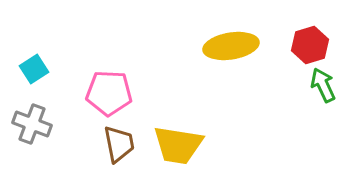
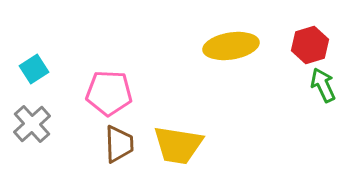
gray cross: rotated 27 degrees clockwise
brown trapezoid: rotated 9 degrees clockwise
